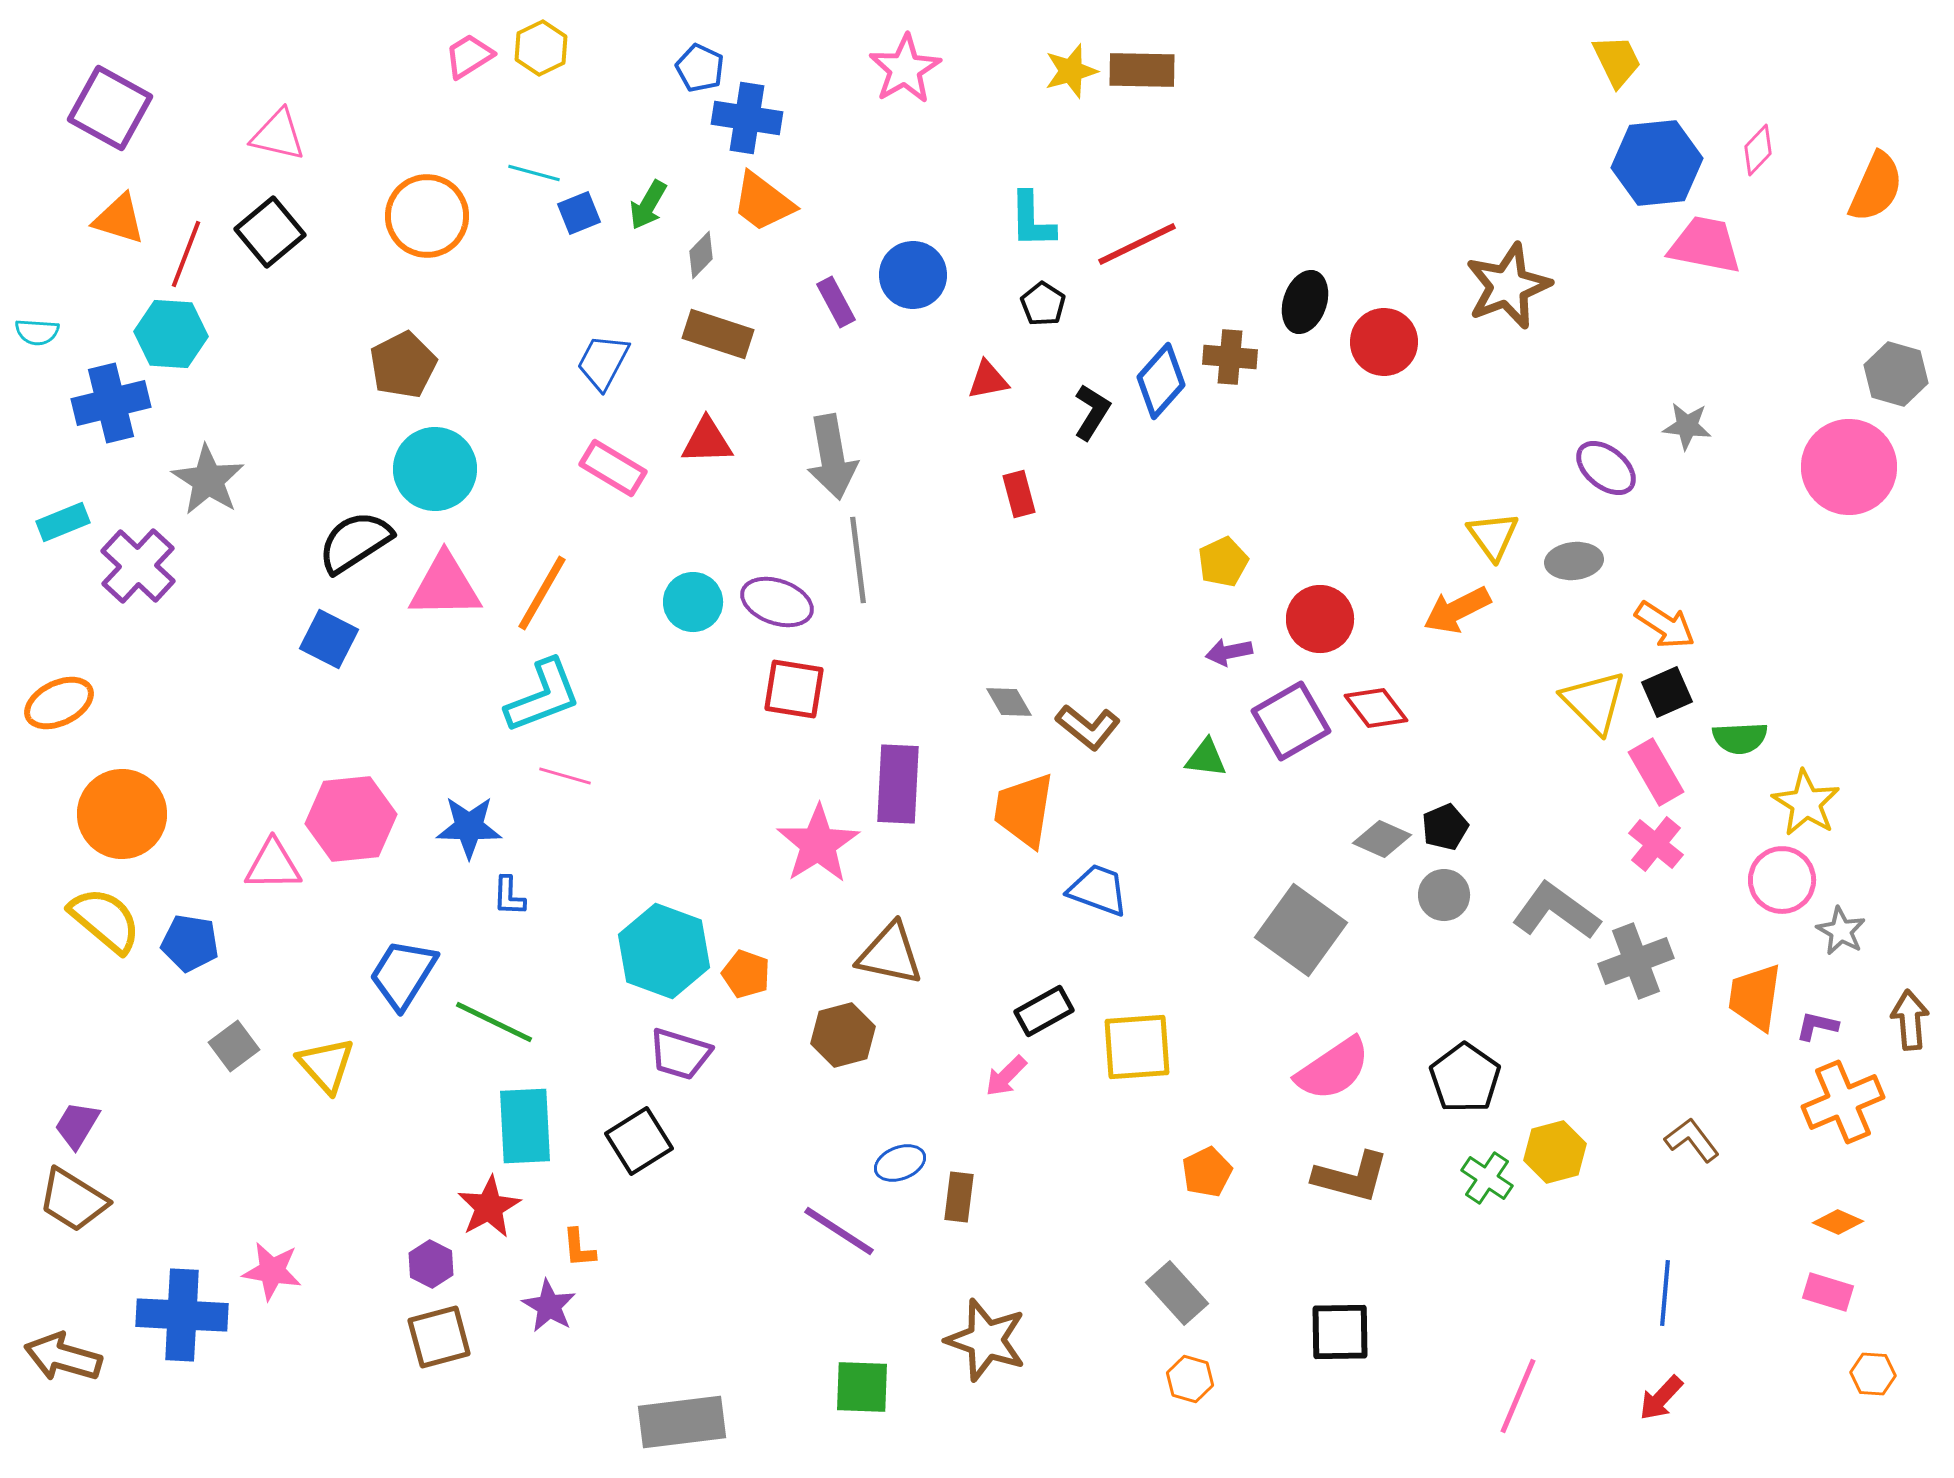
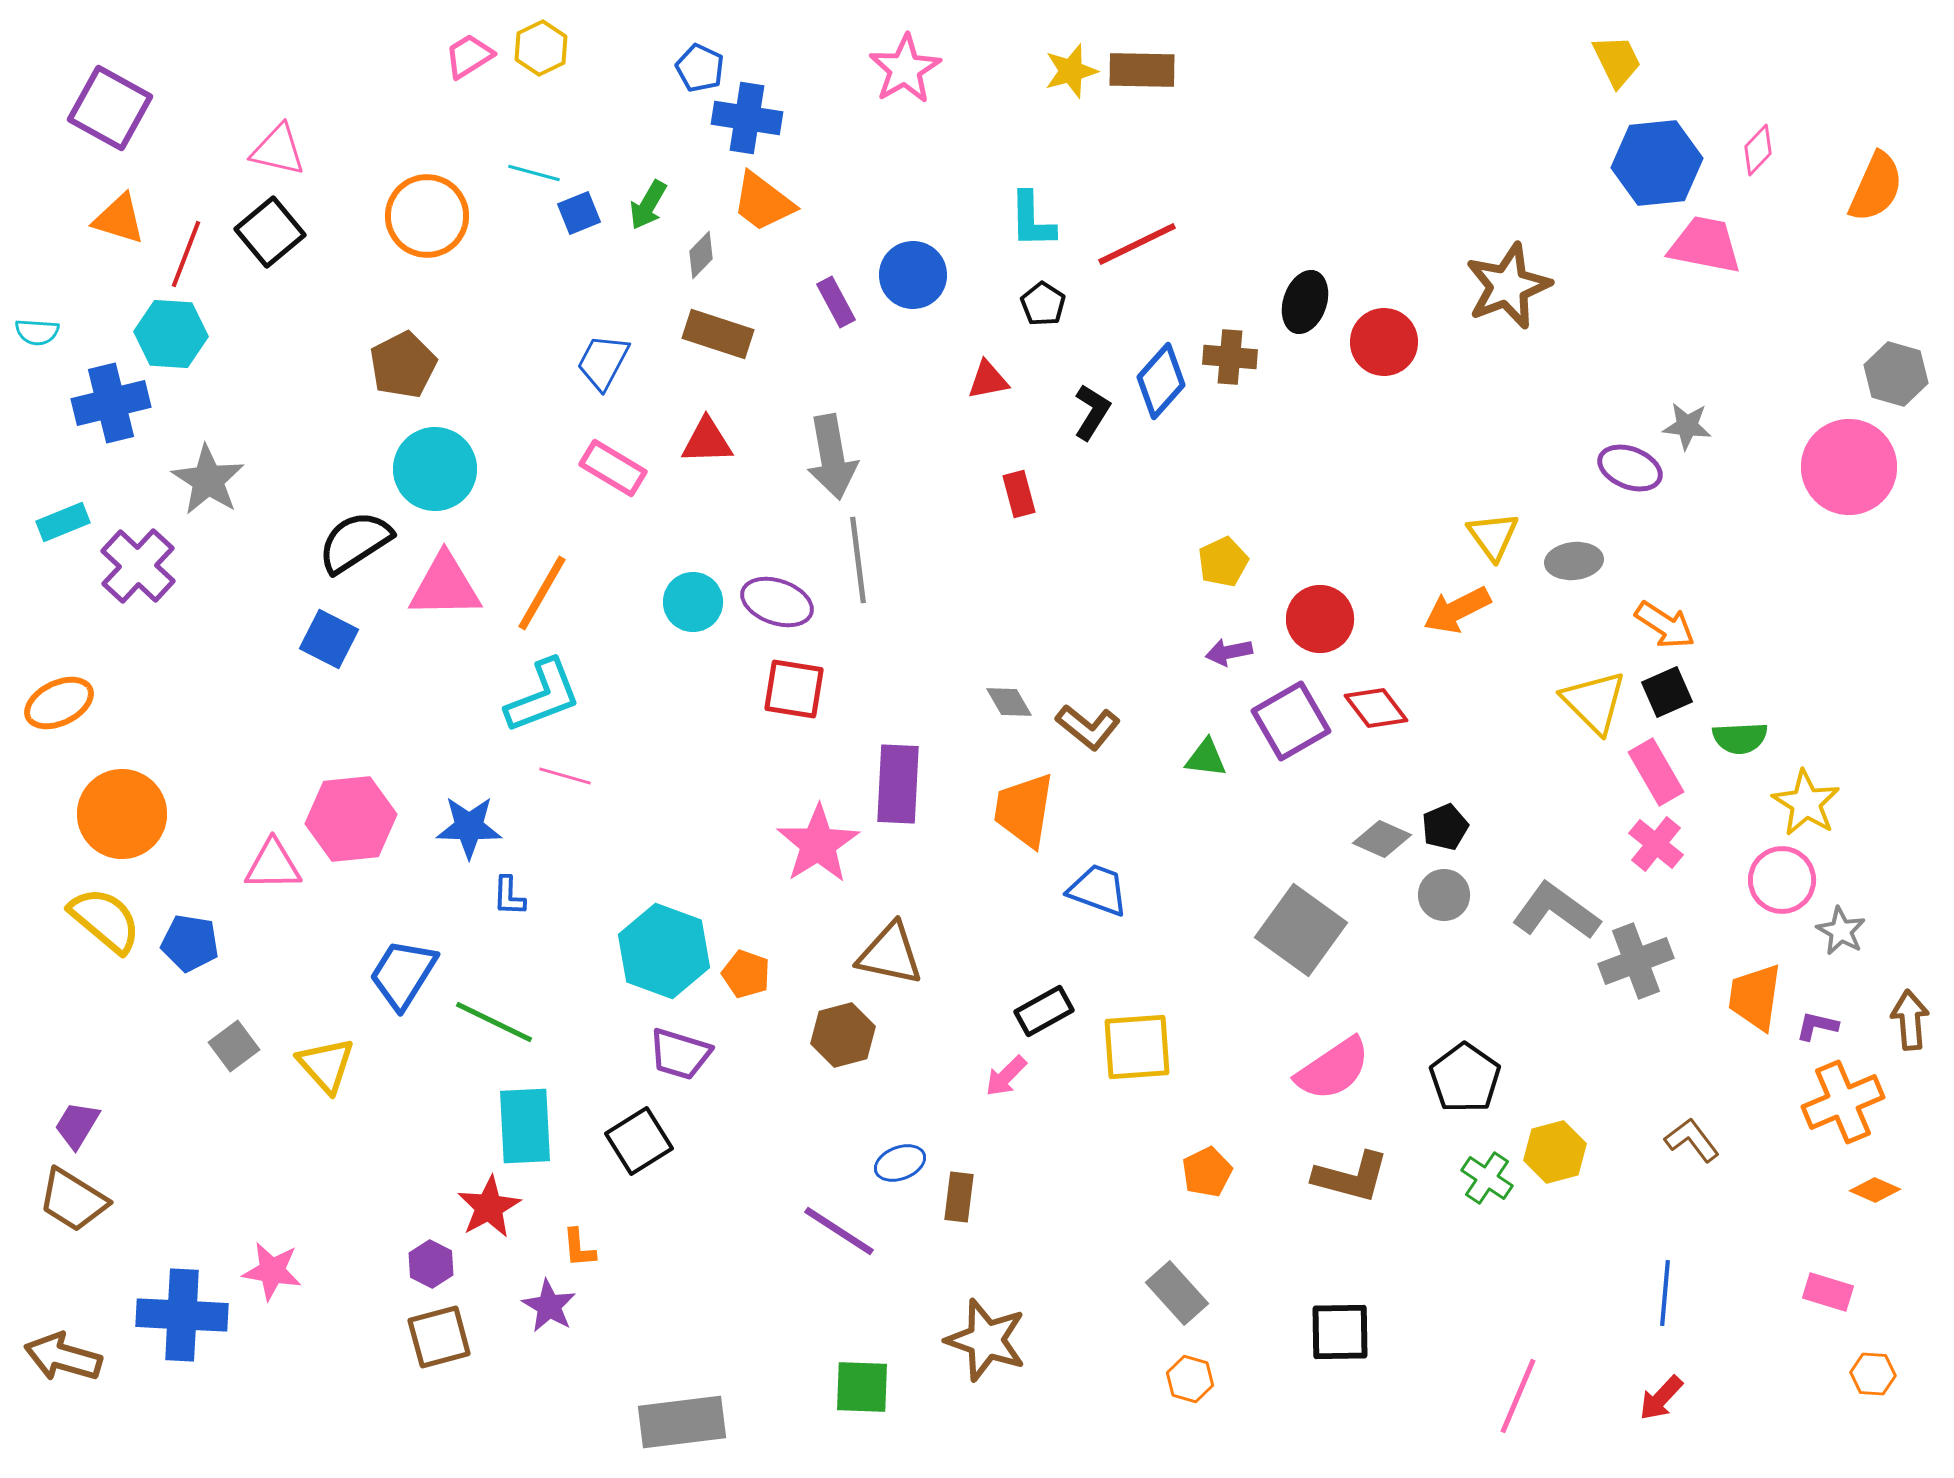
pink triangle at (278, 135): moved 15 px down
purple ellipse at (1606, 468): moved 24 px right; rotated 18 degrees counterclockwise
orange diamond at (1838, 1222): moved 37 px right, 32 px up
